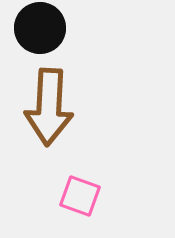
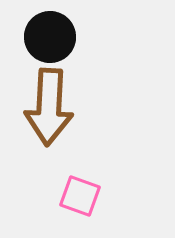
black circle: moved 10 px right, 9 px down
